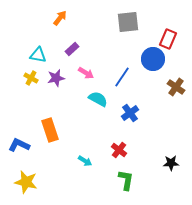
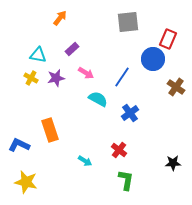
black star: moved 2 px right
